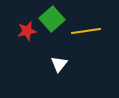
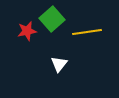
yellow line: moved 1 px right, 1 px down
